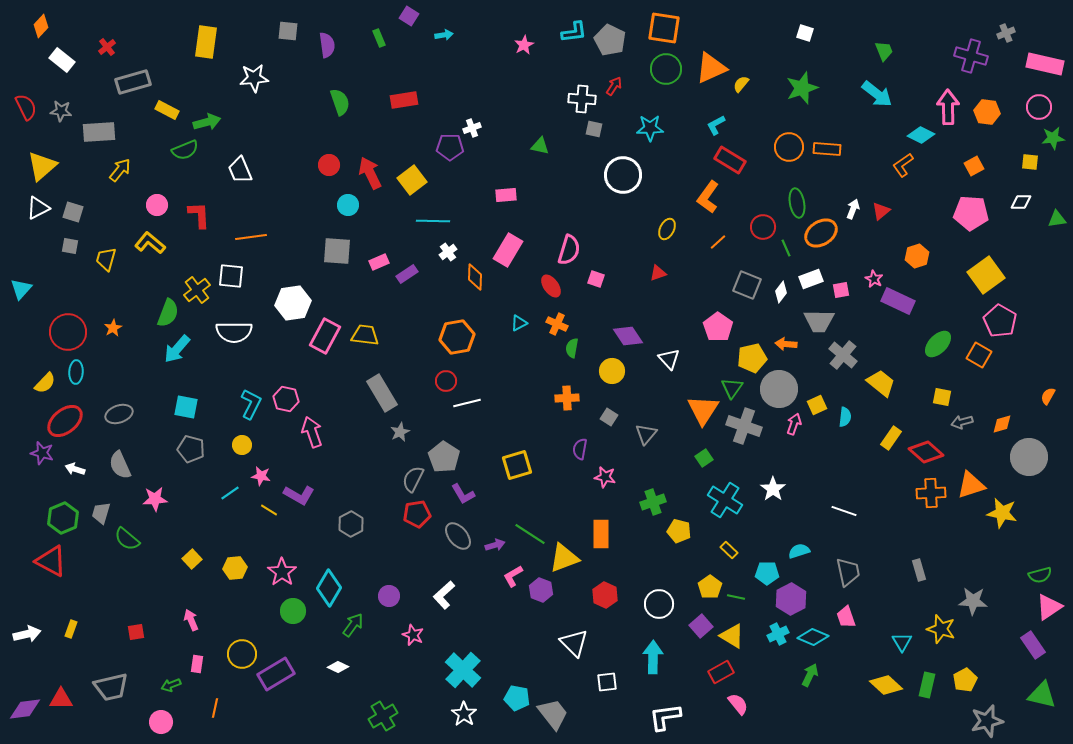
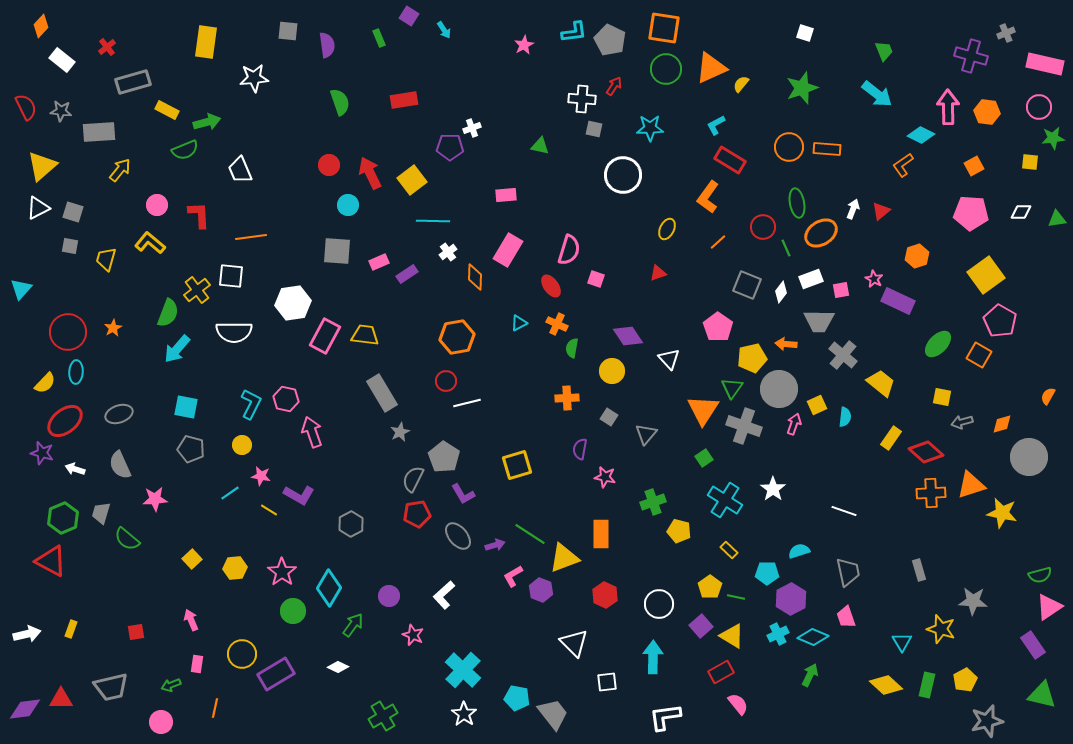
cyan arrow at (444, 35): moved 5 px up; rotated 66 degrees clockwise
white diamond at (1021, 202): moved 10 px down
